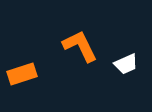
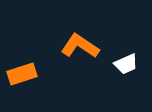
orange L-shape: rotated 30 degrees counterclockwise
